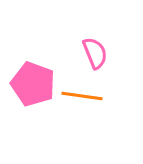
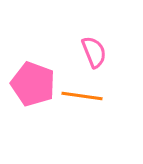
pink semicircle: moved 1 px left, 1 px up
